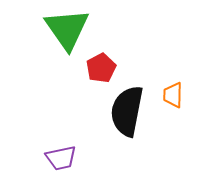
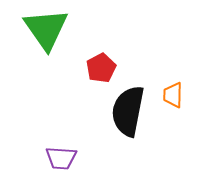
green triangle: moved 21 px left
black semicircle: moved 1 px right
purple trapezoid: rotated 16 degrees clockwise
